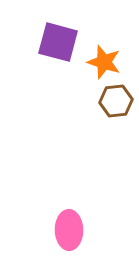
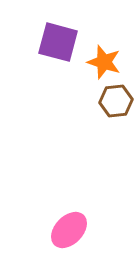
pink ellipse: rotated 45 degrees clockwise
